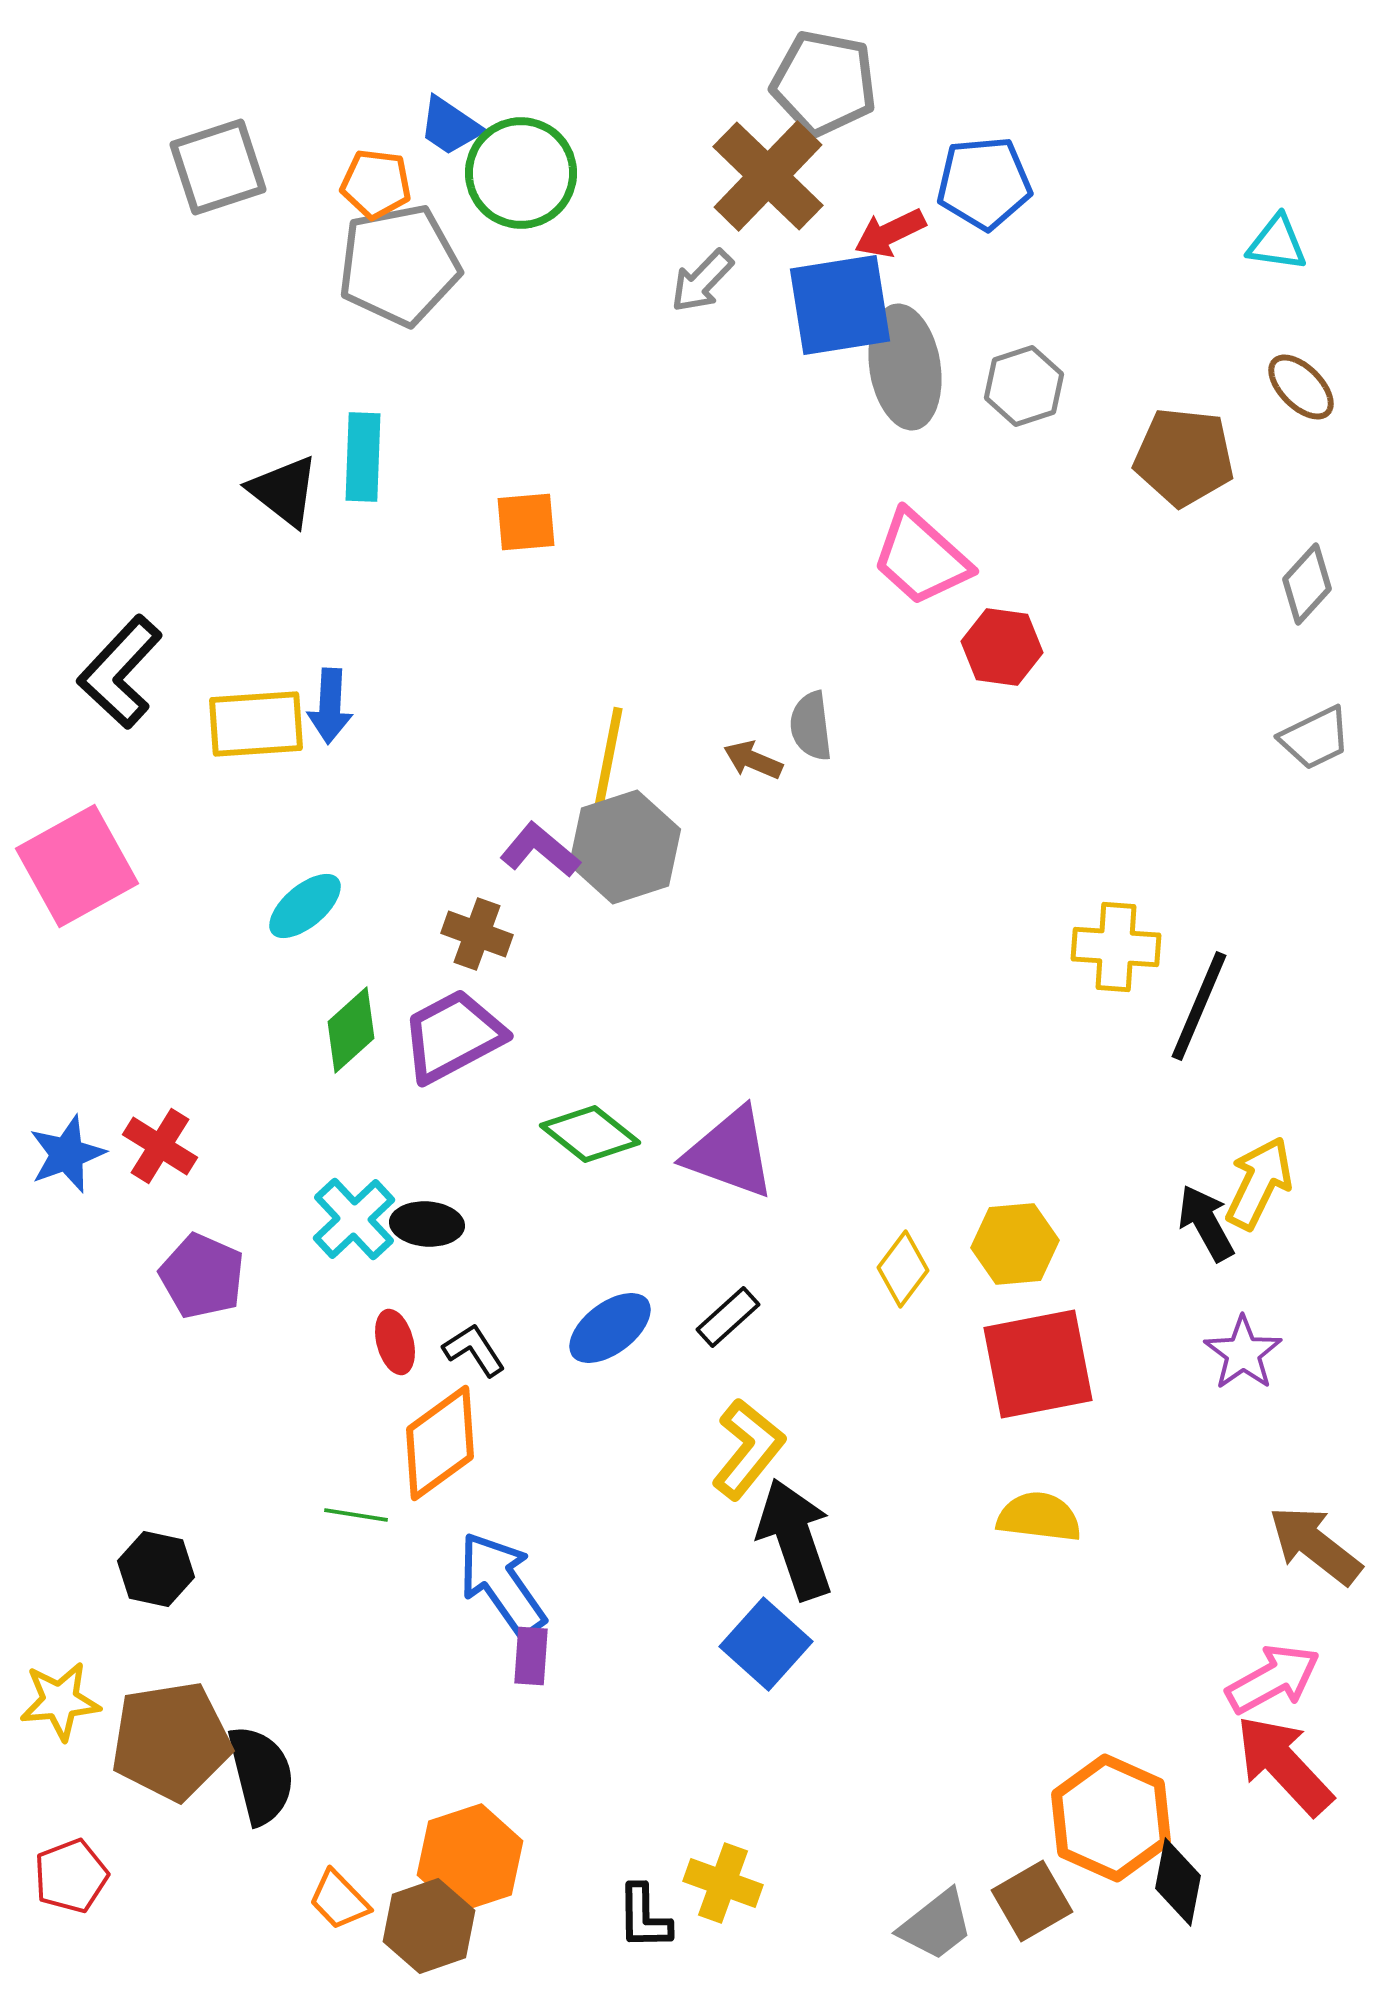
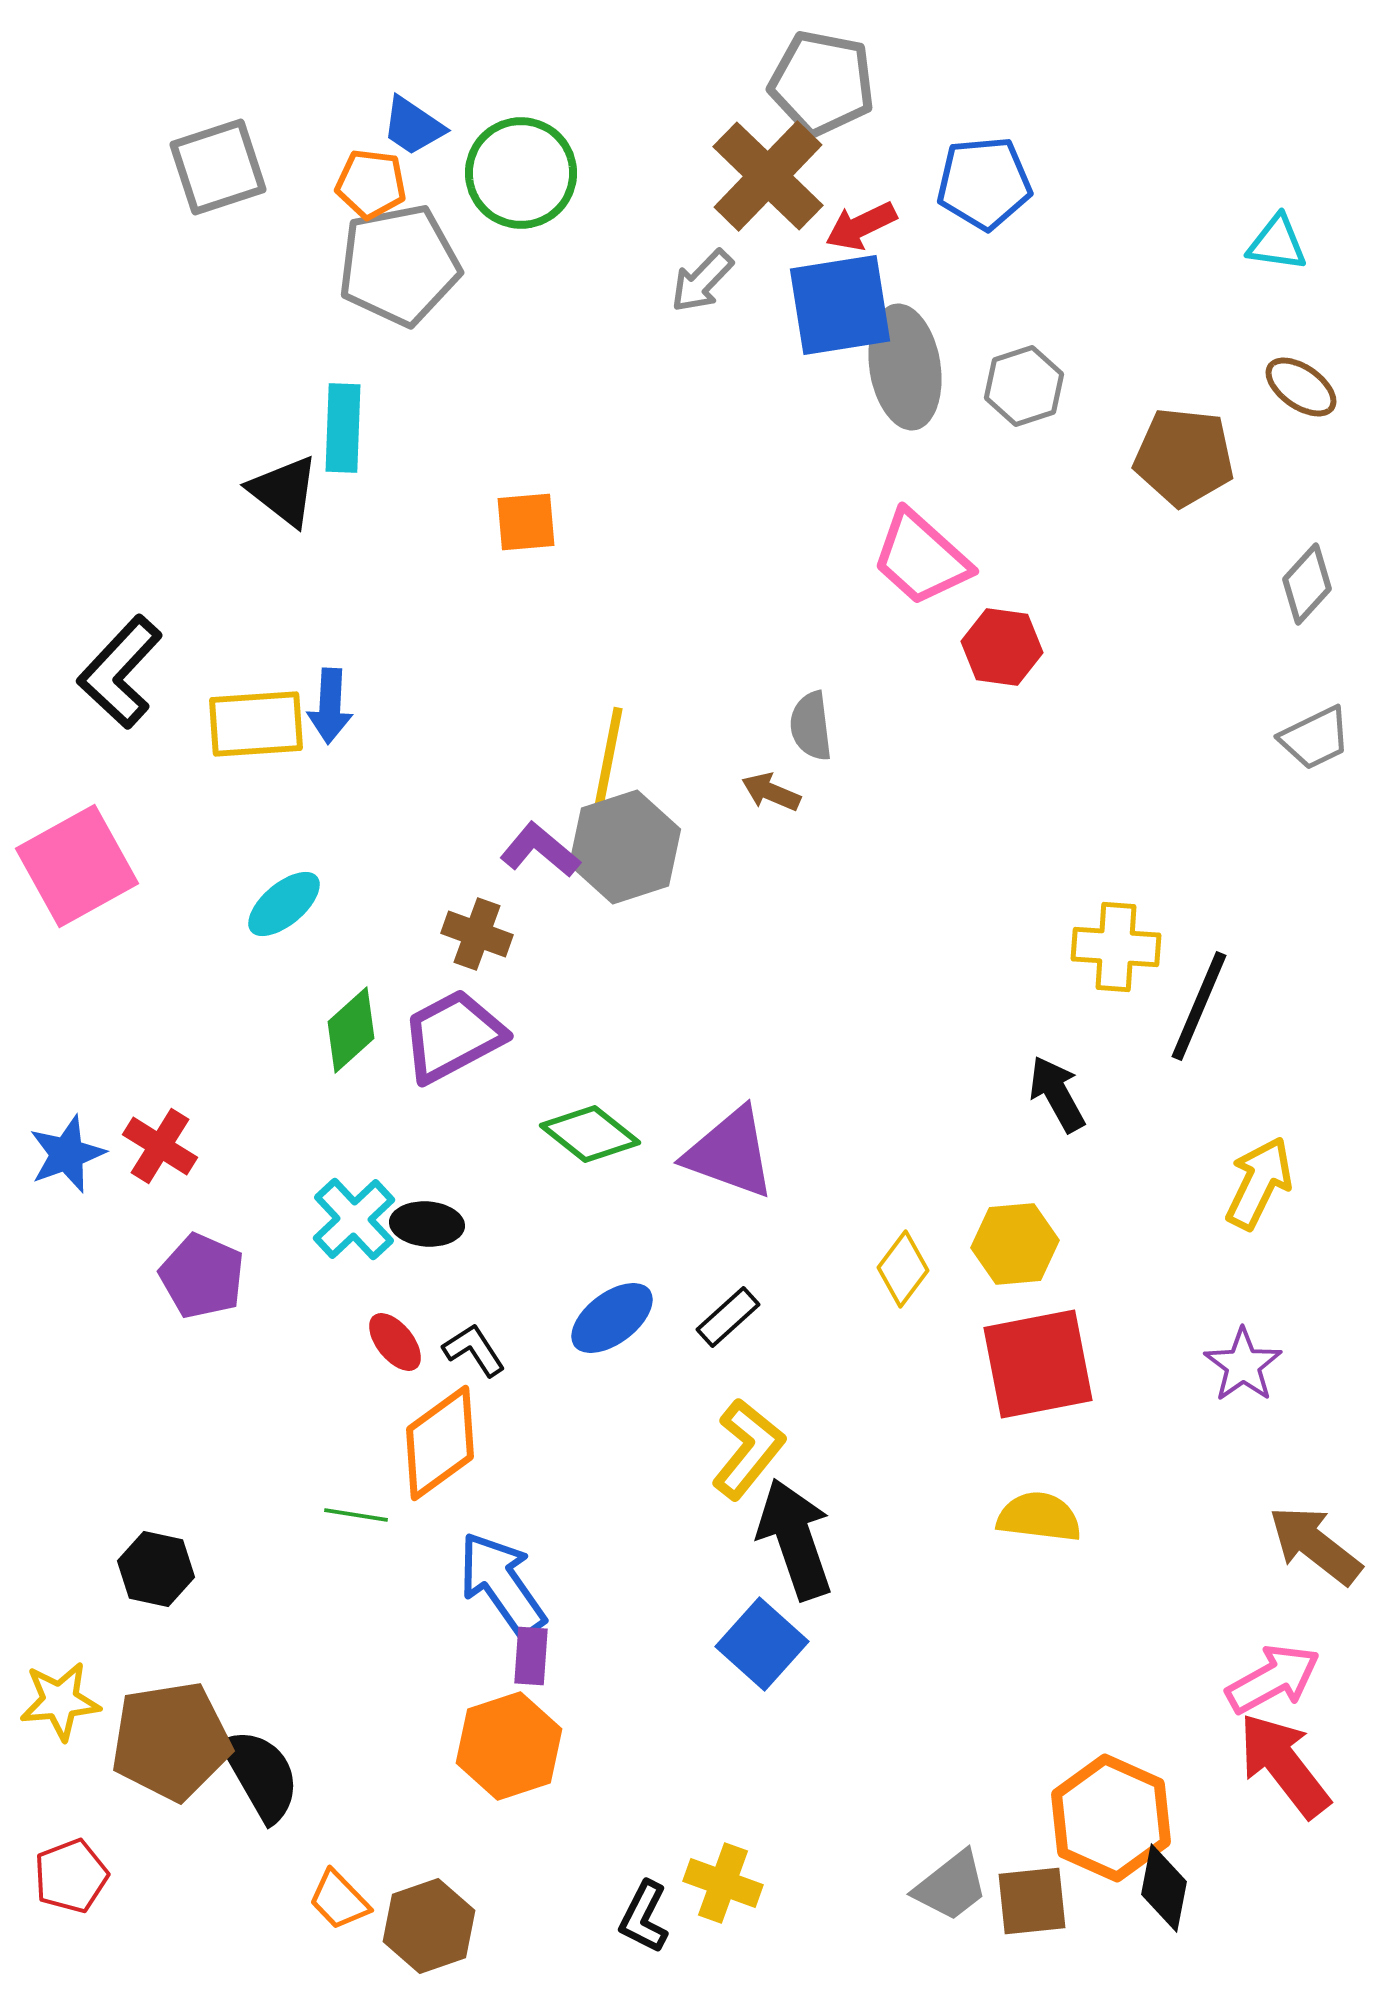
gray pentagon at (824, 83): moved 2 px left
blue trapezoid at (450, 126): moved 37 px left
orange pentagon at (376, 184): moved 5 px left
red arrow at (890, 233): moved 29 px left, 7 px up
brown ellipse at (1301, 387): rotated 10 degrees counterclockwise
cyan rectangle at (363, 457): moved 20 px left, 29 px up
brown arrow at (753, 760): moved 18 px right, 32 px down
cyan ellipse at (305, 906): moved 21 px left, 2 px up
black arrow at (1206, 1223): moved 149 px left, 129 px up
blue ellipse at (610, 1328): moved 2 px right, 10 px up
red ellipse at (395, 1342): rotated 24 degrees counterclockwise
purple star at (1243, 1353): moved 12 px down
blue square at (766, 1644): moved 4 px left
red arrow at (1284, 1765): rotated 5 degrees clockwise
black semicircle at (261, 1775): rotated 16 degrees counterclockwise
orange hexagon at (470, 1858): moved 39 px right, 112 px up
black diamond at (1178, 1882): moved 14 px left, 6 px down
brown square at (1032, 1901): rotated 24 degrees clockwise
black L-shape at (644, 1917): rotated 28 degrees clockwise
gray trapezoid at (936, 1925): moved 15 px right, 39 px up
